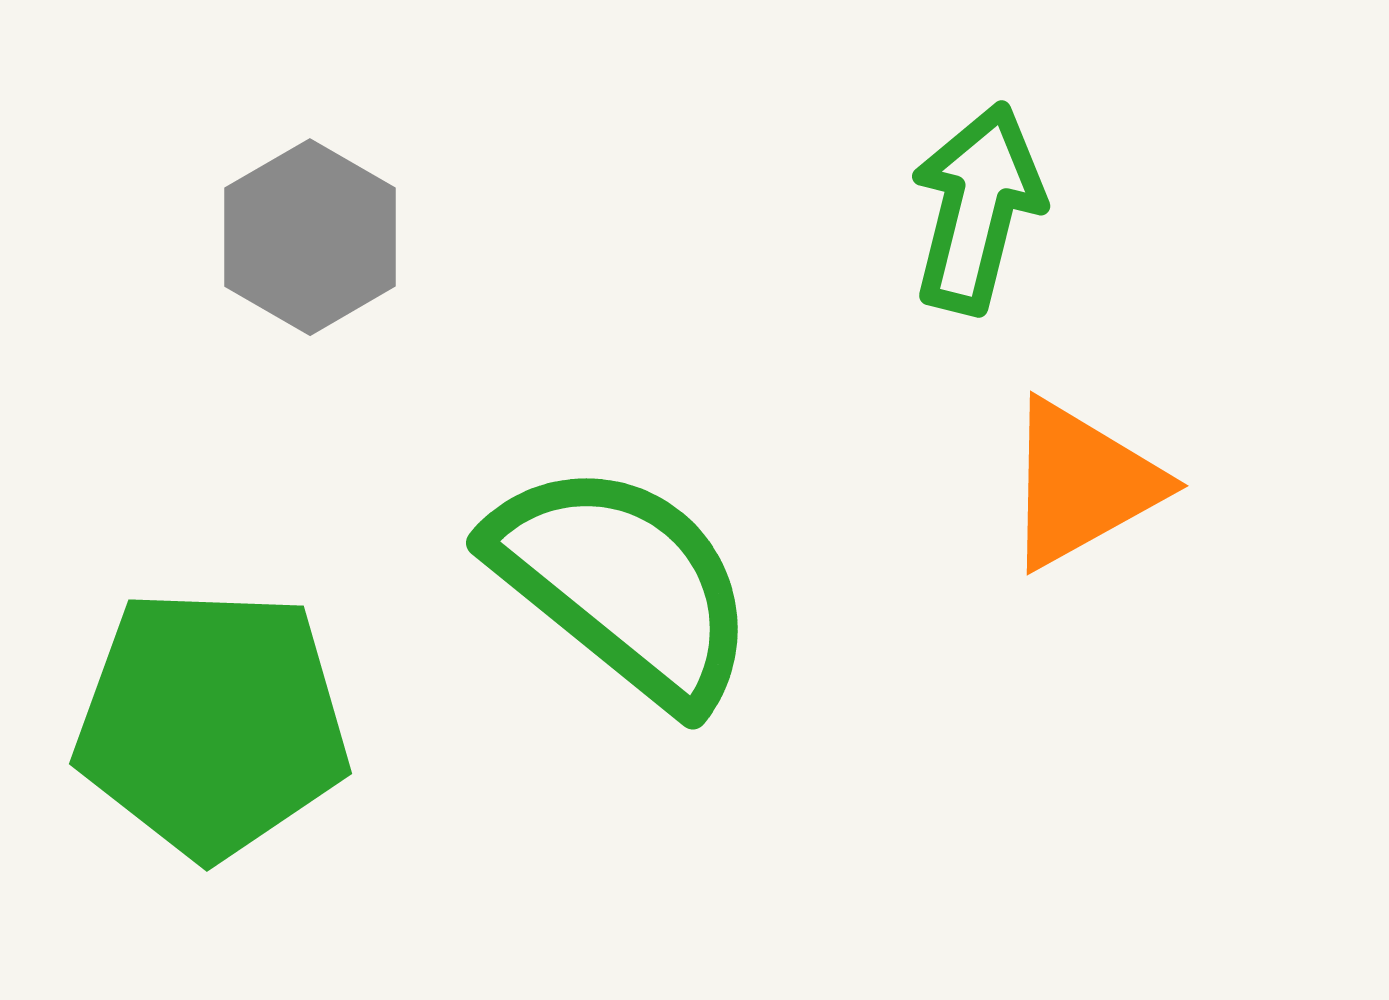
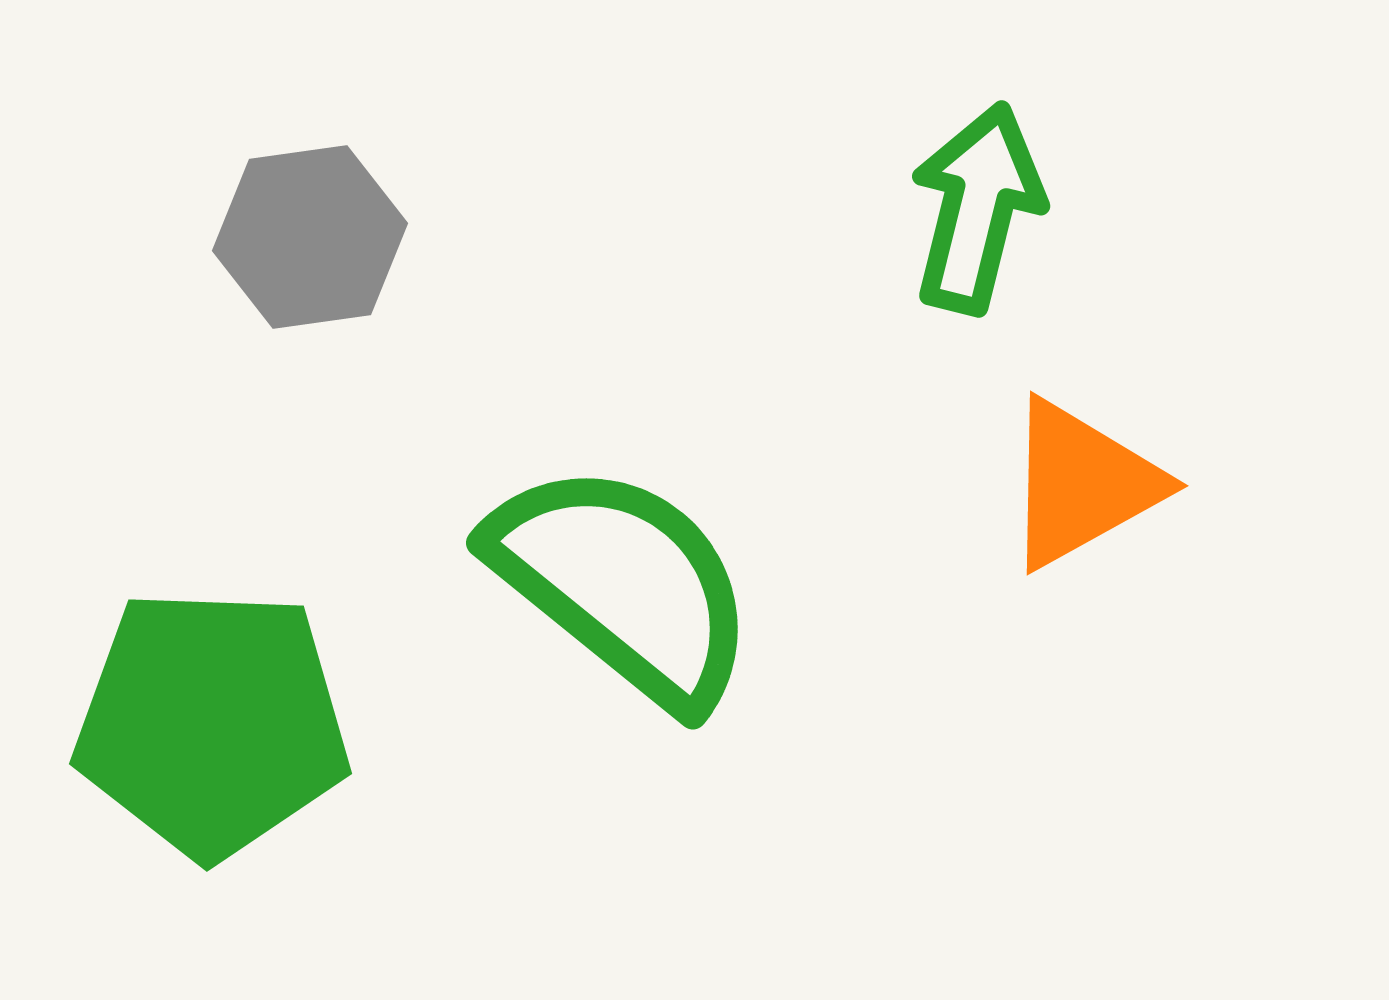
gray hexagon: rotated 22 degrees clockwise
